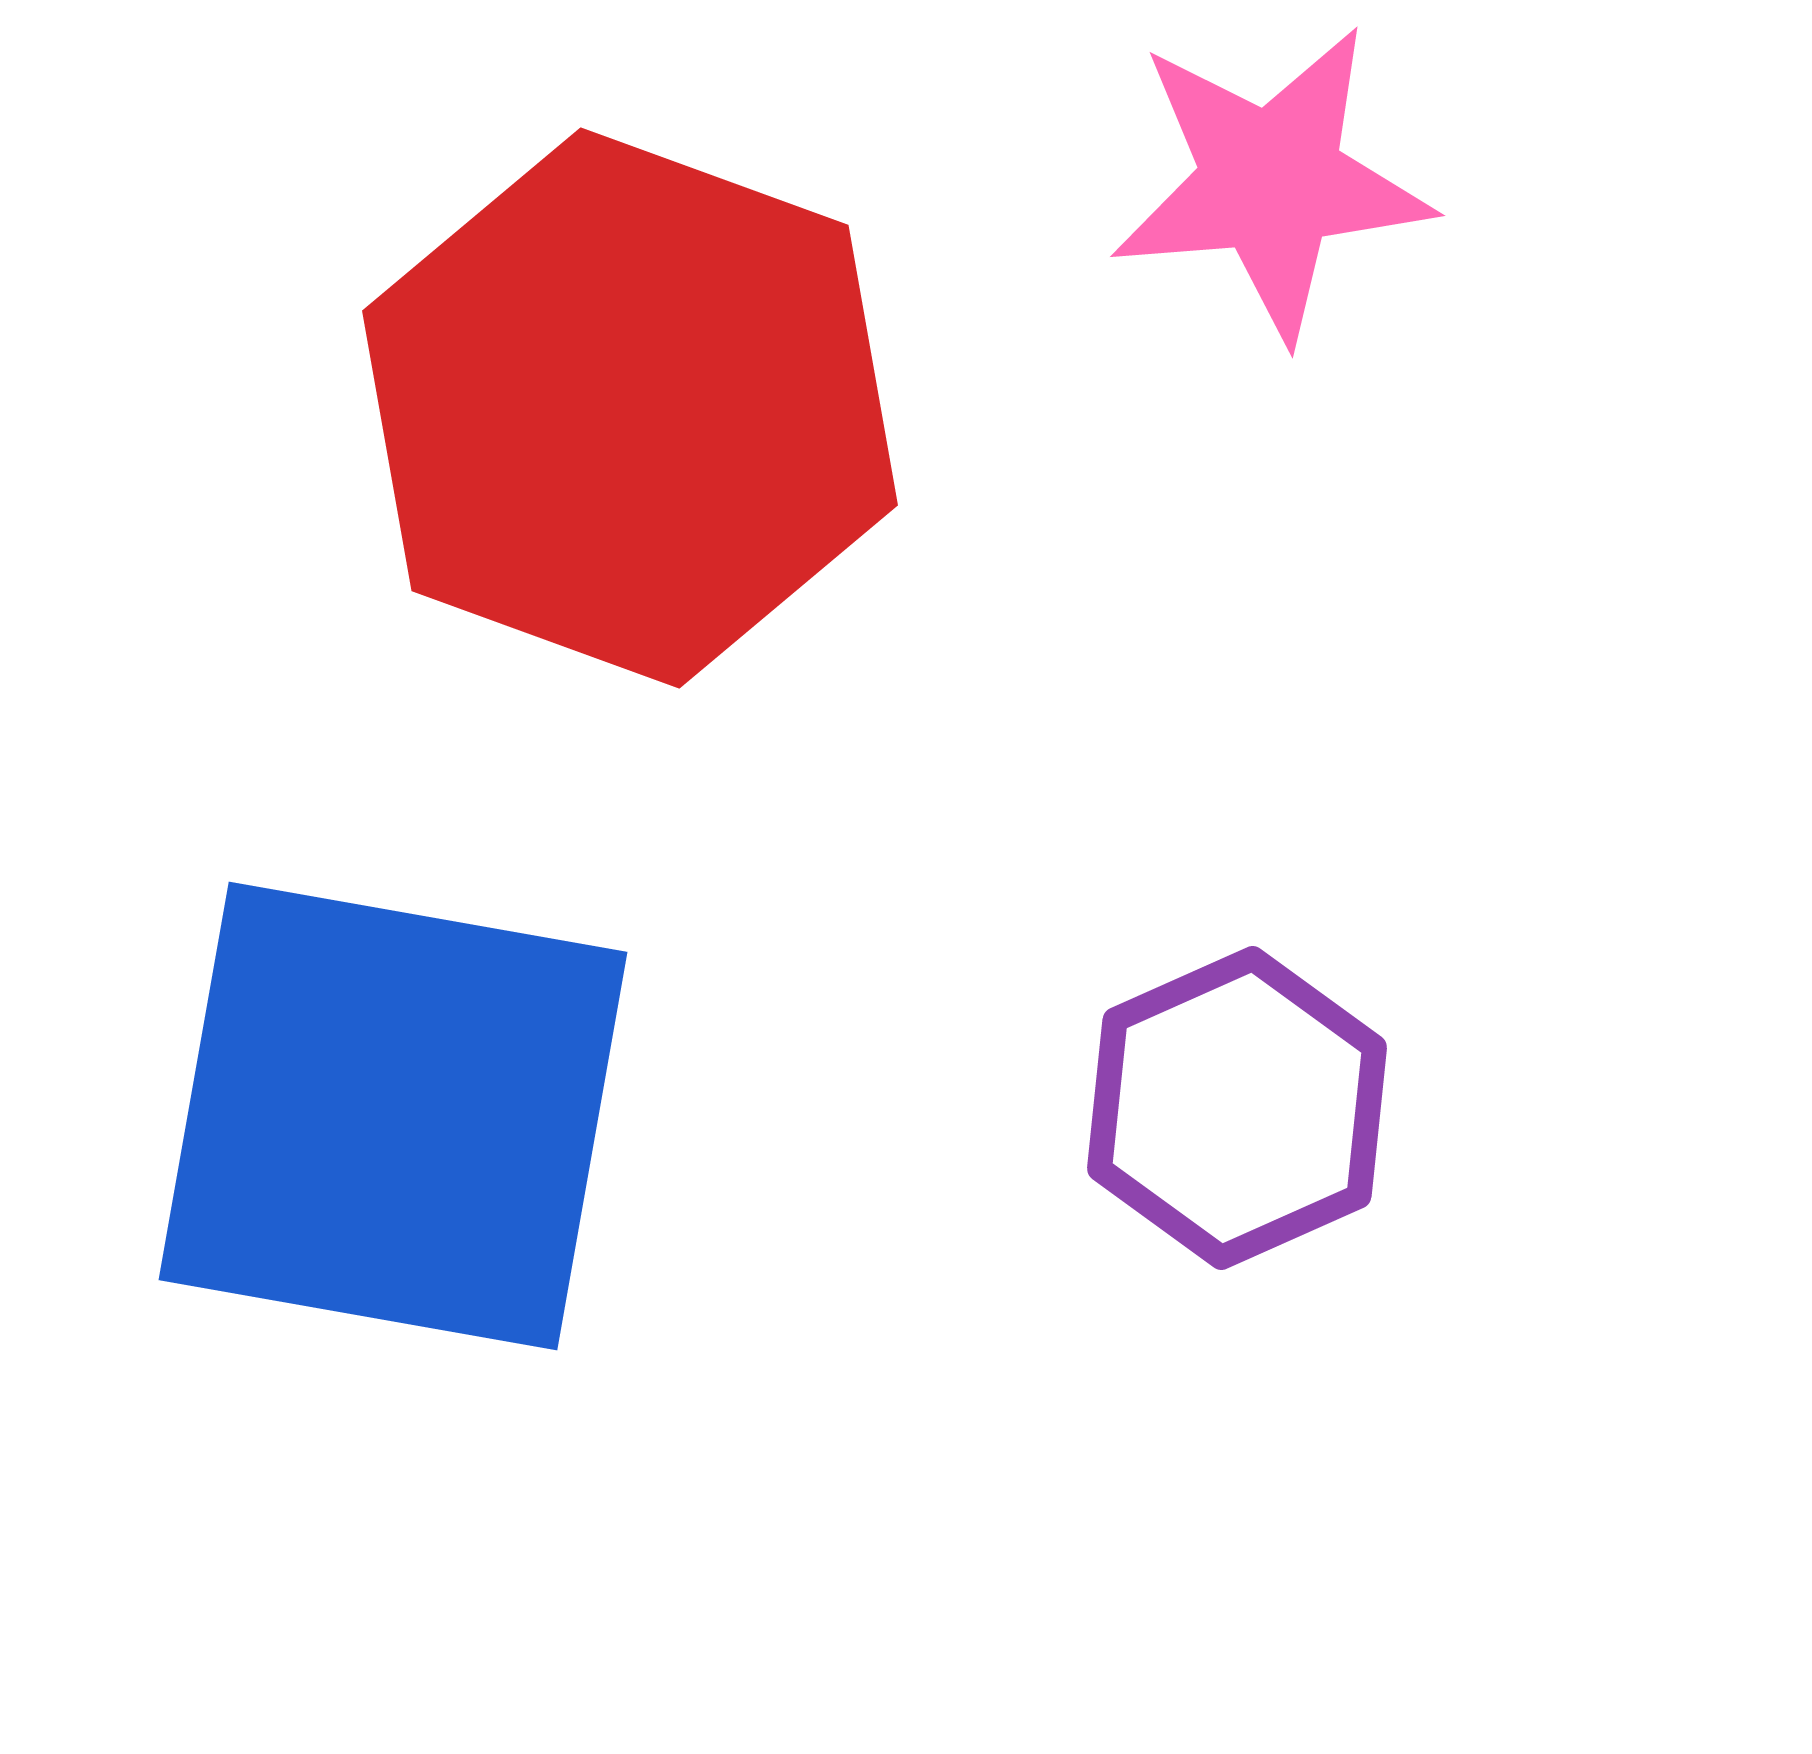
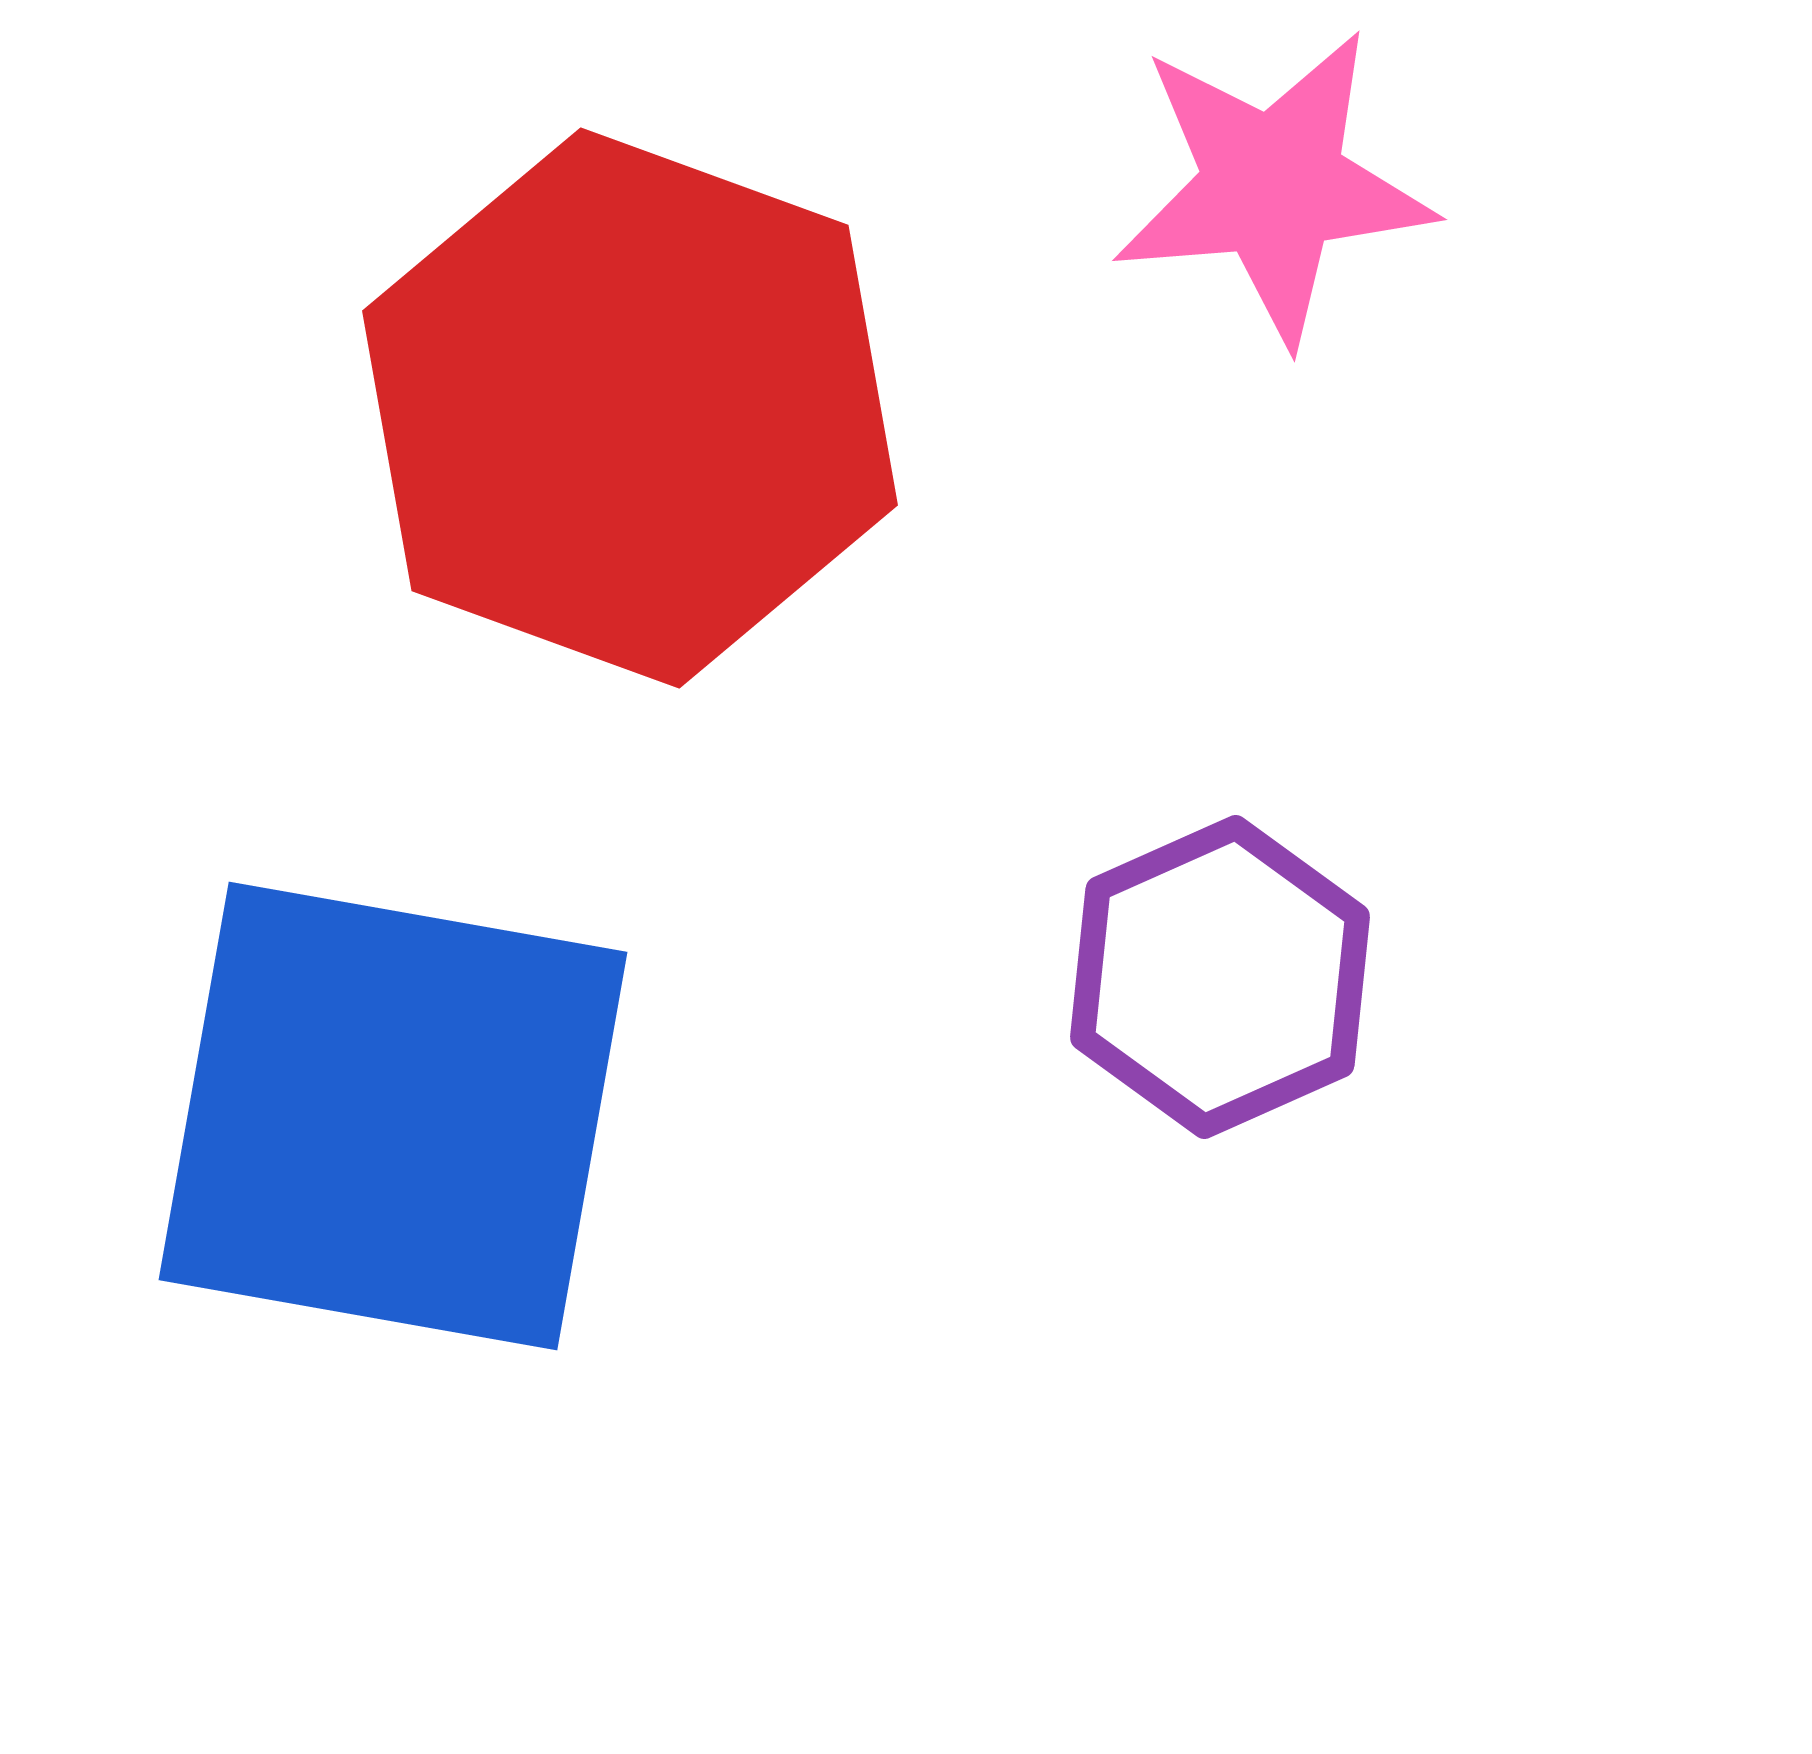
pink star: moved 2 px right, 4 px down
purple hexagon: moved 17 px left, 131 px up
